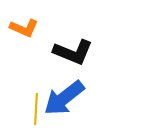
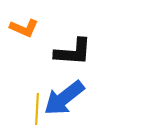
black L-shape: rotated 18 degrees counterclockwise
yellow line: moved 1 px right
